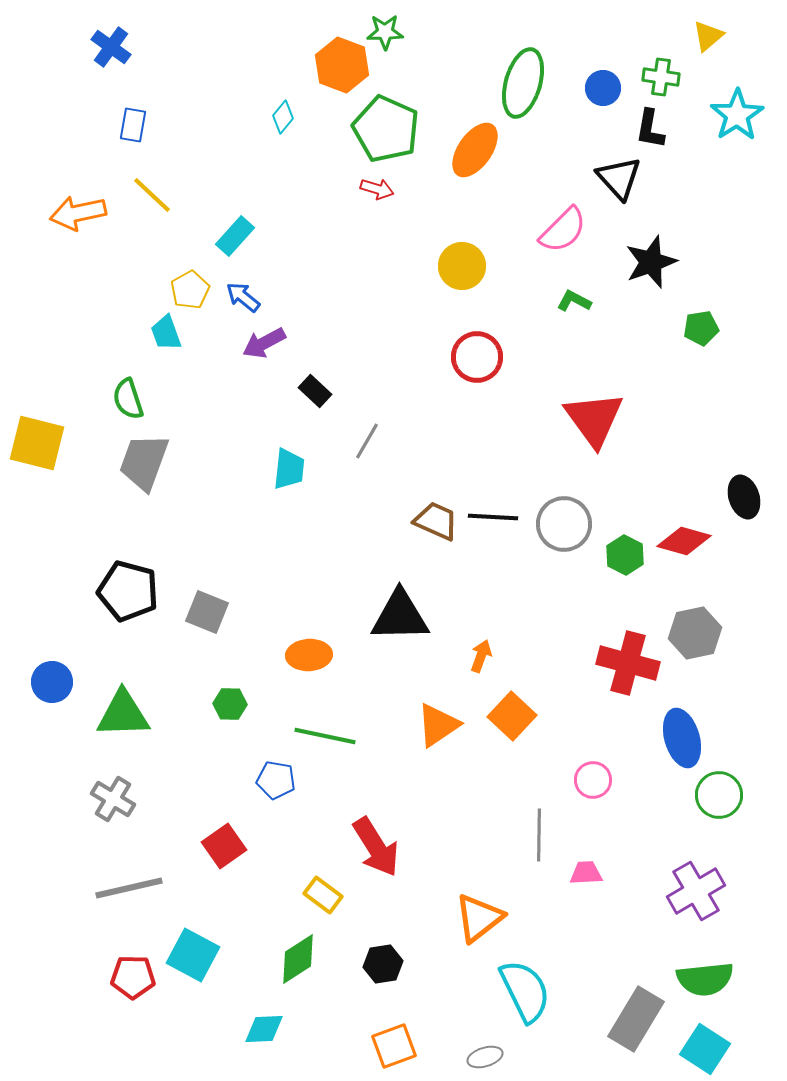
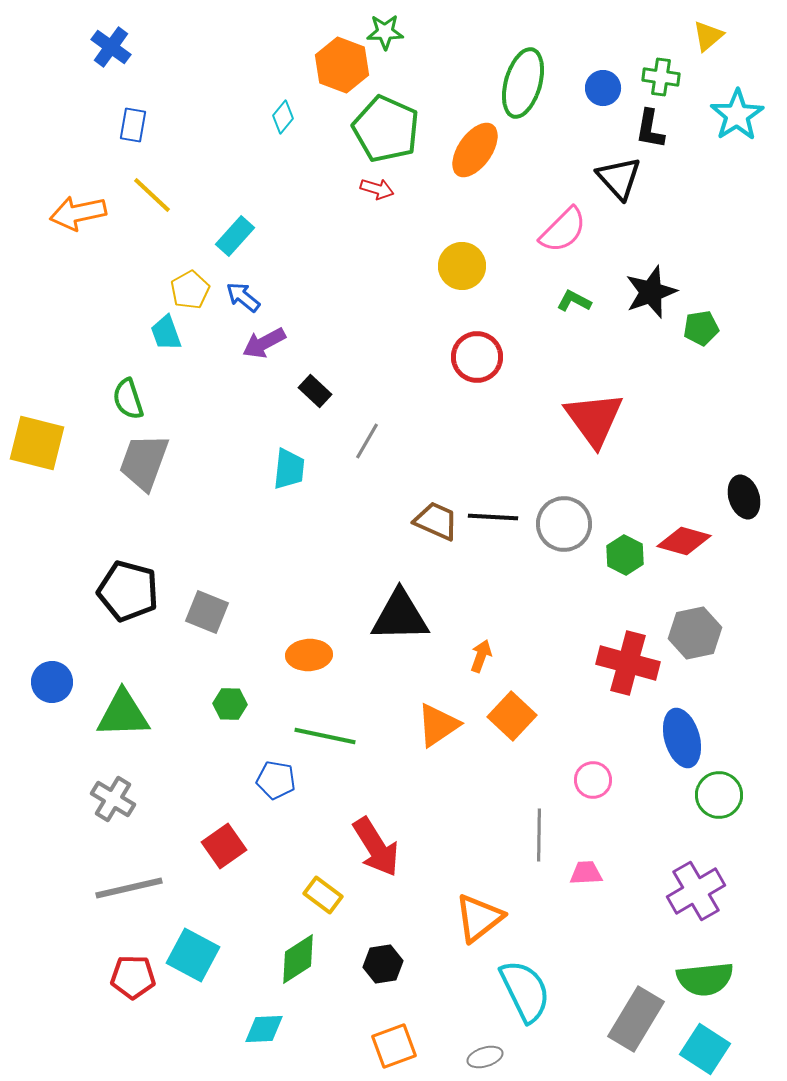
black star at (651, 262): moved 30 px down
